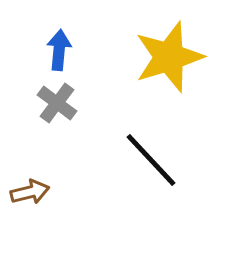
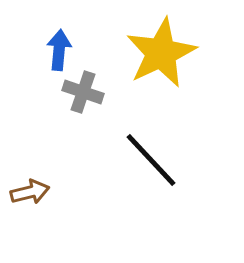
yellow star: moved 8 px left, 4 px up; rotated 8 degrees counterclockwise
gray cross: moved 26 px right, 11 px up; rotated 18 degrees counterclockwise
